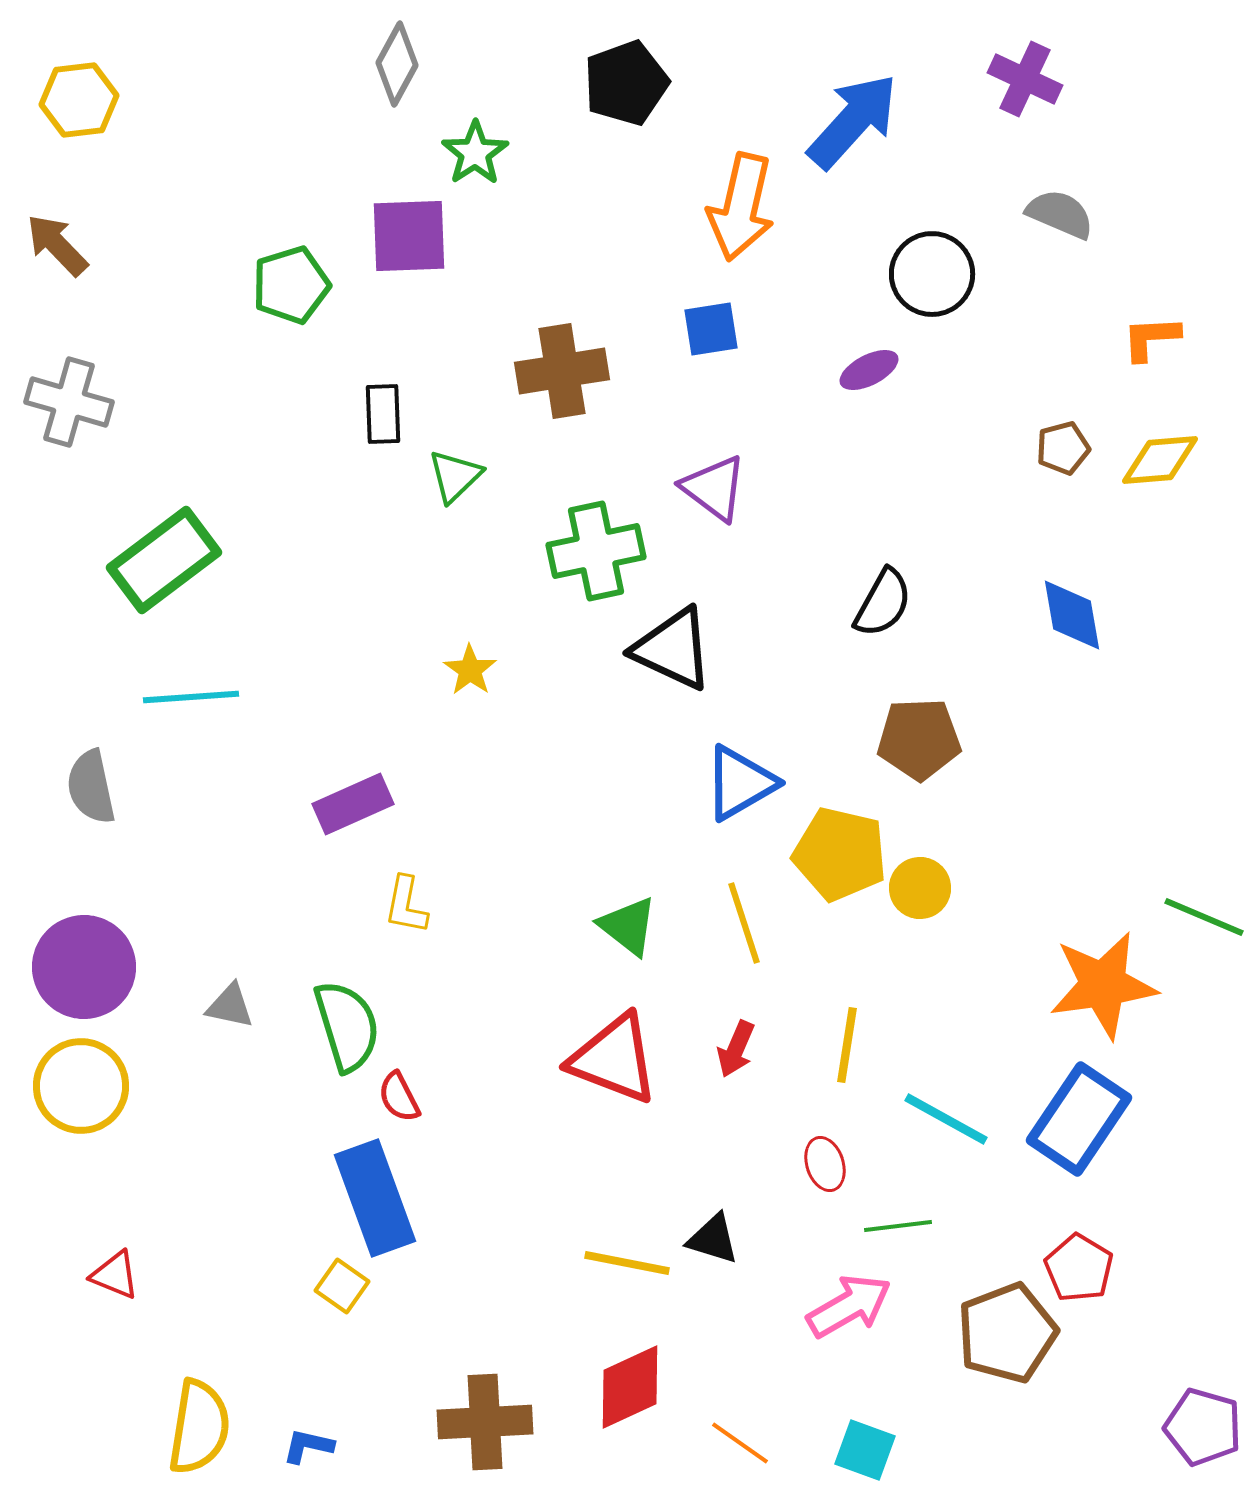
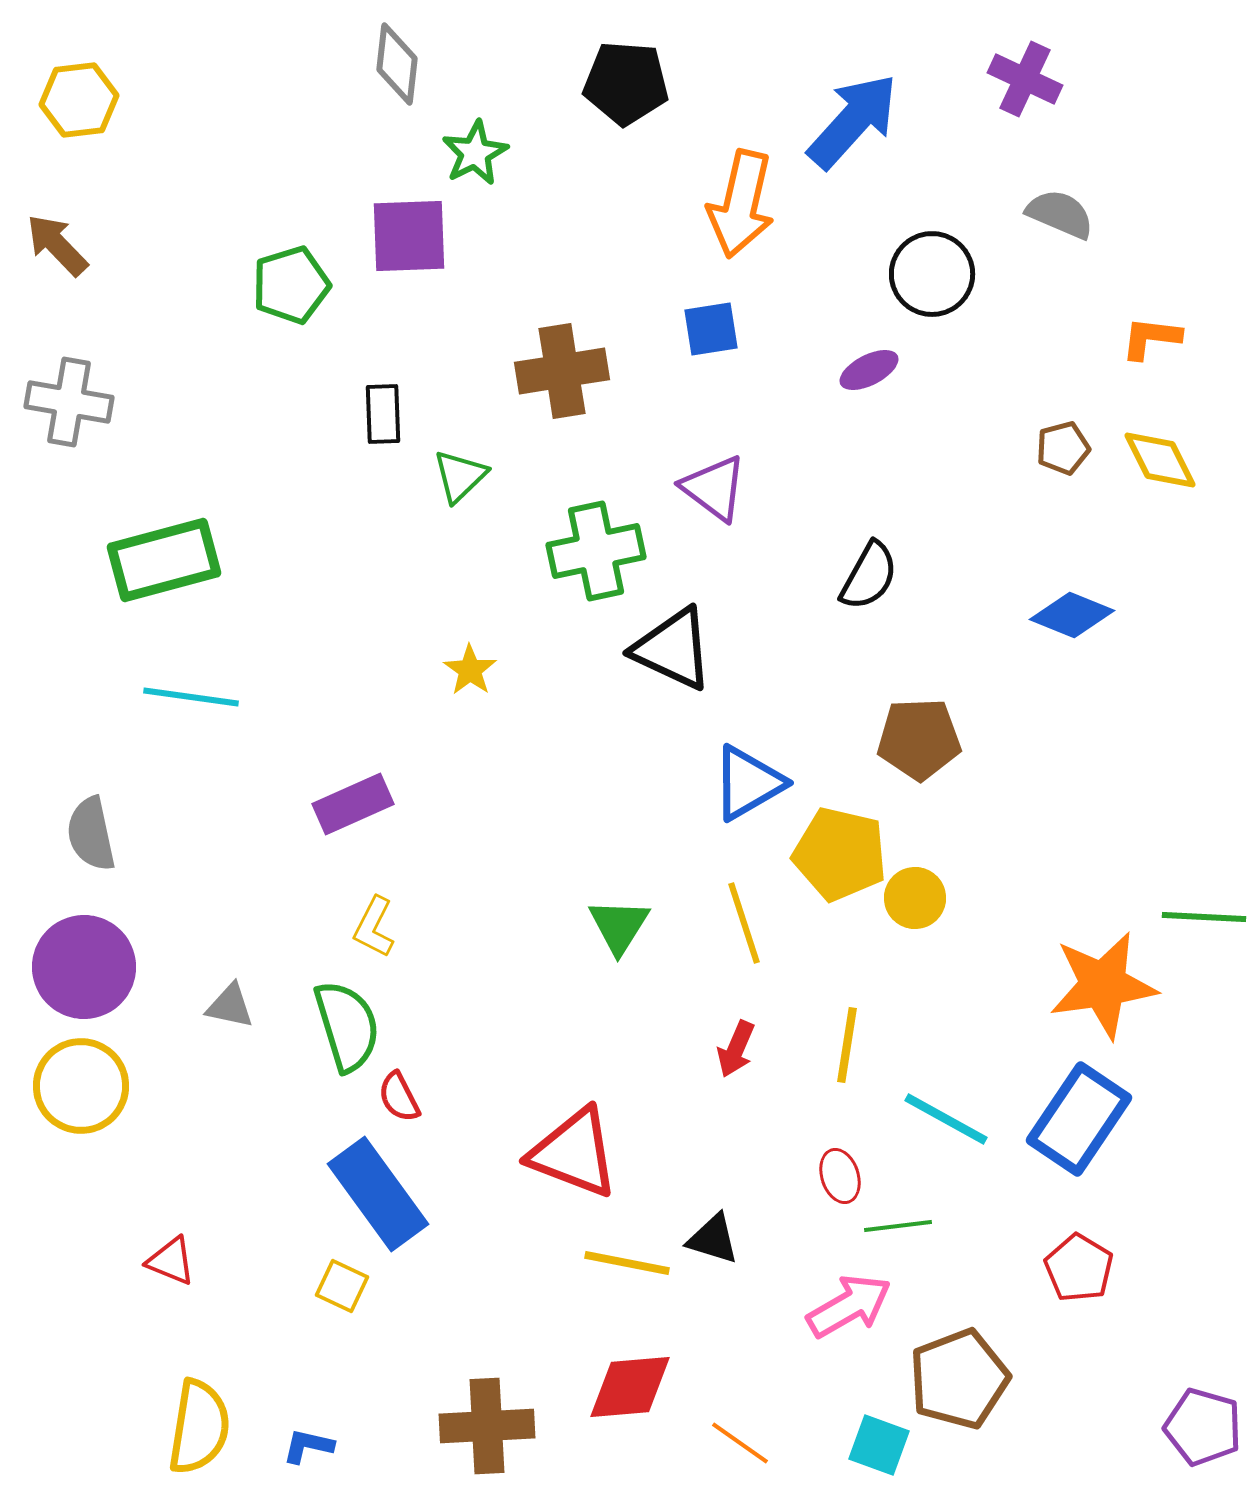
gray diamond at (397, 64): rotated 22 degrees counterclockwise
black pentagon at (626, 83): rotated 24 degrees clockwise
green star at (475, 153): rotated 6 degrees clockwise
orange arrow at (741, 207): moved 3 px up
orange L-shape at (1151, 338): rotated 10 degrees clockwise
gray cross at (69, 402): rotated 6 degrees counterclockwise
yellow diamond at (1160, 460): rotated 68 degrees clockwise
green triangle at (455, 476): moved 5 px right
green rectangle at (164, 560): rotated 22 degrees clockwise
black semicircle at (883, 603): moved 14 px left, 27 px up
blue diamond at (1072, 615): rotated 58 degrees counterclockwise
cyan line at (191, 697): rotated 12 degrees clockwise
blue triangle at (740, 783): moved 8 px right
gray semicircle at (91, 787): moved 47 px down
yellow circle at (920, 888): moved 5 px left, 10 px down
yellow L-shape at (406, 905): moved 32 px left, 22 px down; rotated 16 degrees clockwise
green line at (1204, 917): rotated 20 degrees counterclockwise
green triangle at (628, 926): moved 9 px left; rotated 24 degrees clockwise
red triangle at (614, 1059): moved 40 px left, 94 px down
red ellipse at (825, 1164): moved 15 px right, 12 px down
blue rectangle at (375, 1198): moved 3 px right, 4 px up; rotated 16 degrees counterclockwise
red triangle at (115, 1275): moved 56 px right, 14 px up
yellow square at (342, 1286): rotated 10 degrees counterclockwise
brown pentagon at (1007, 1333): moved 48 px left, 46 px down
red diamond at (630, 1387): rotated 20 degrees clockwise
brown cross at (485, 1422): moved 2 px right, 4 px down
cyan square at (865, 1450): moved 14 px right, 5 px up
